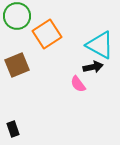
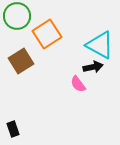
brown square: moved 4 px right, 4 px up; rotated 10 degrees counterclockwise
